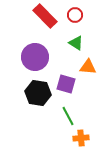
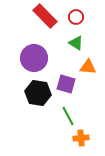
red circle: moved 1 px right, 2 px down
purple circle: moved 1 px left, 1 px down
